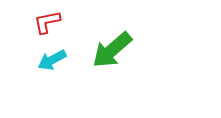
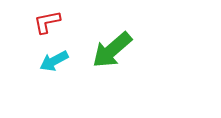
cyan arrow: moved 2 px right, 1 px down
